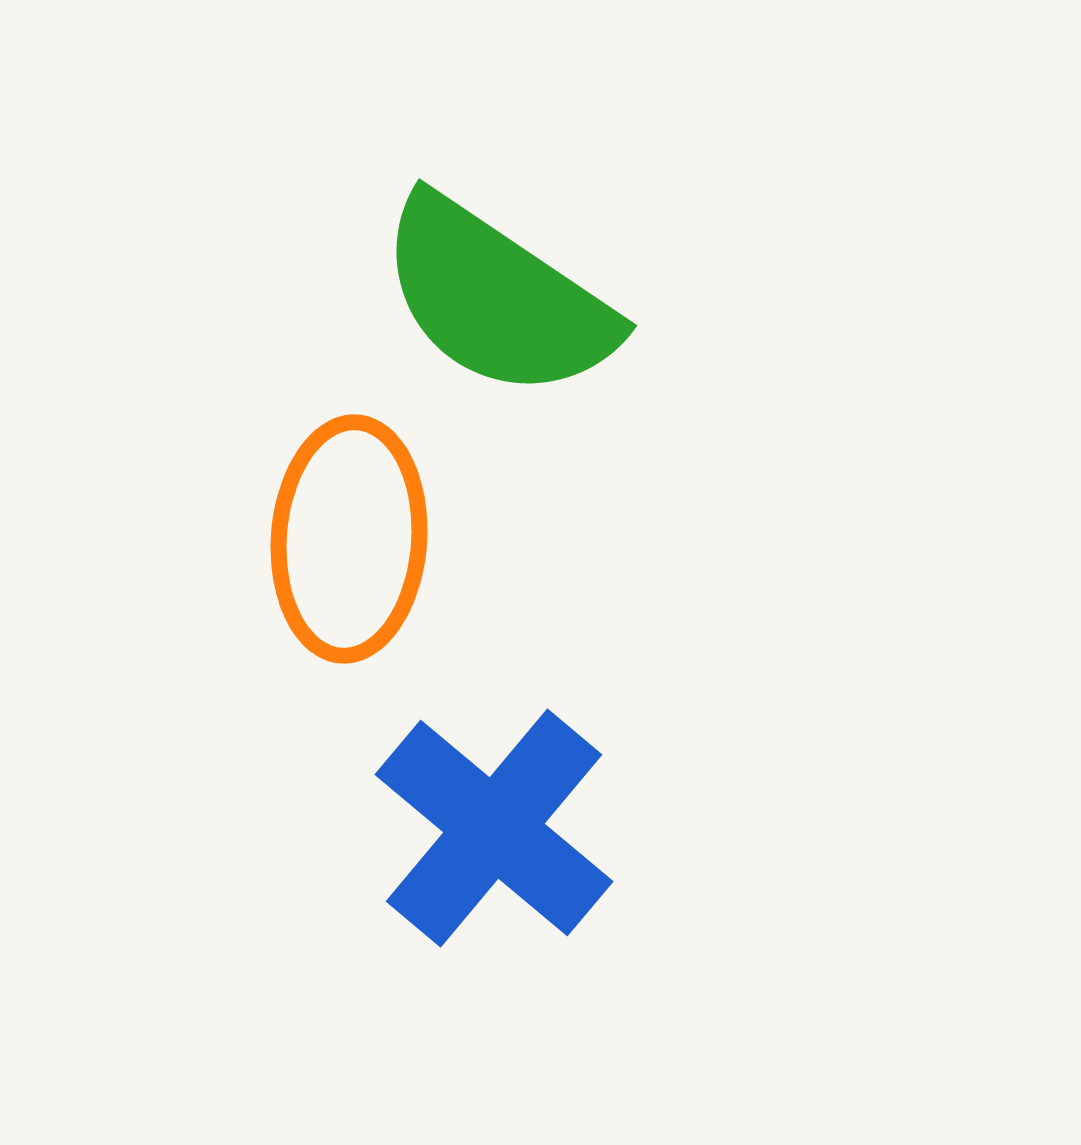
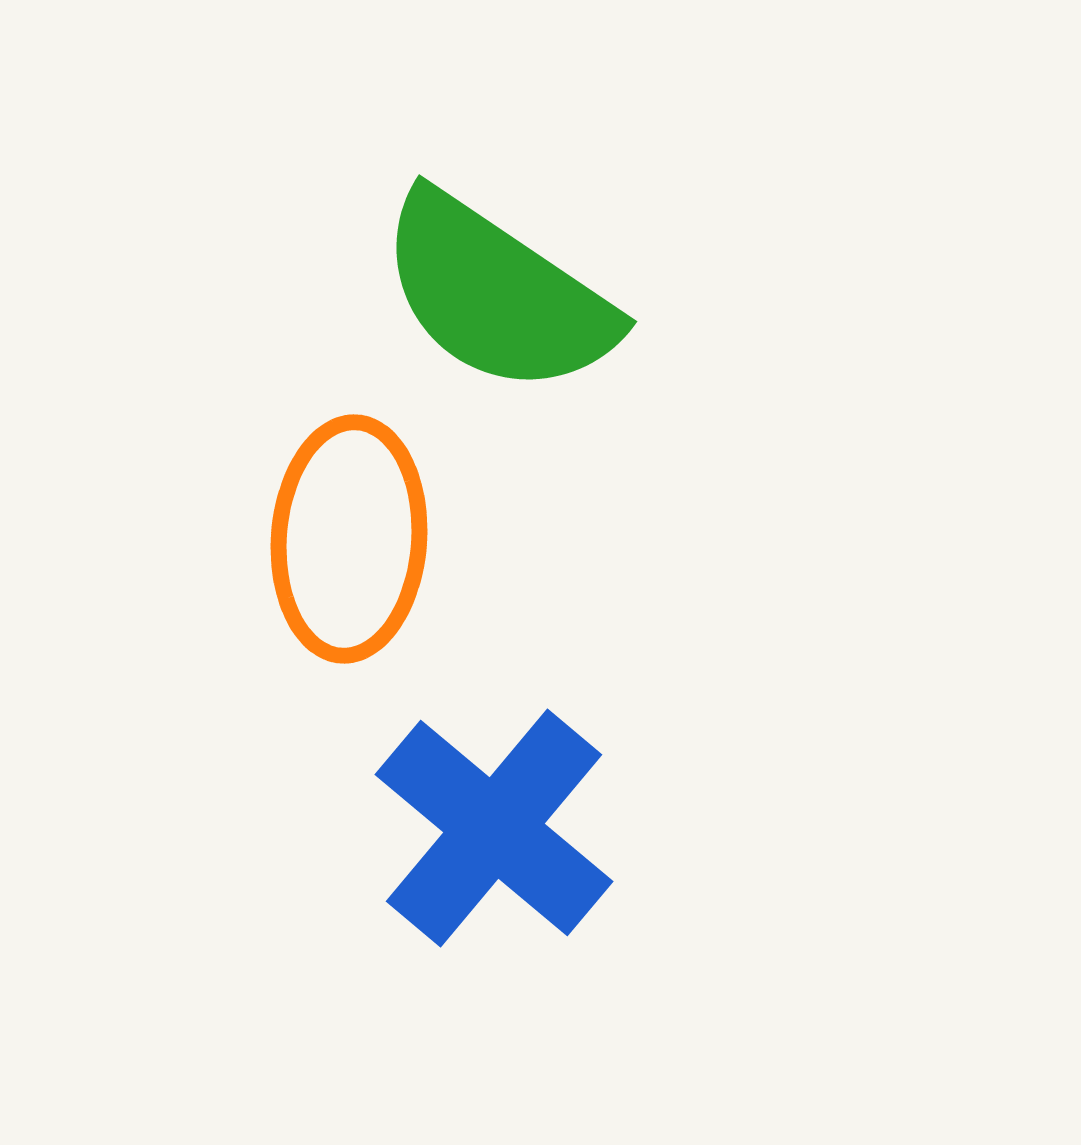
green semicircle: moved 4 px up
